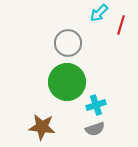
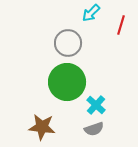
cyan arrow: moved 8 px left
cyan cross: rotated 30 degrees counterclockwise
gray semicircle: moved 1 px left
